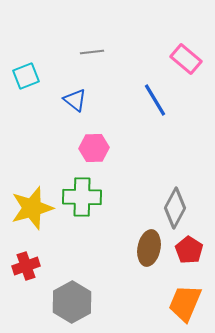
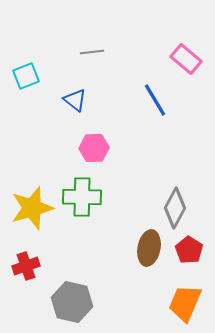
gray hexagon: rotated 18 degrees counterclockwise
